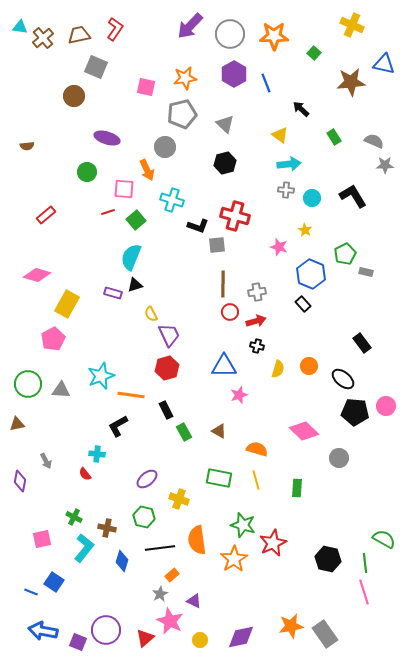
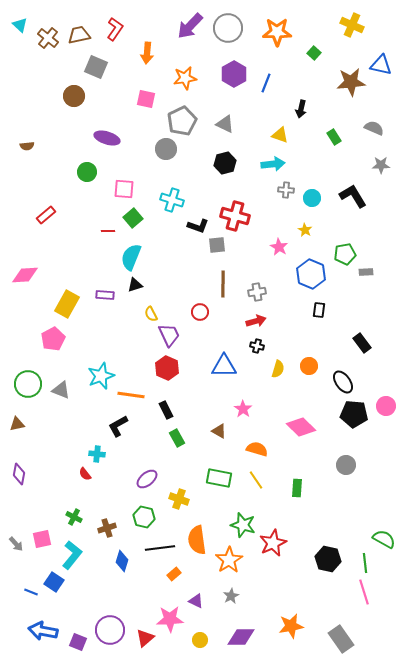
cyan triangle at (20, 27): moved 2 px up; rotated 35 degrees clockwise
gray circle at (230, 34): moved 2 px left, 6 px up
orange star at (274, 36): moved 3 px right, 4 px up
brown cross at (43, 38): moved 5 px right; rotated 10 degrees counterclockwise
blue triangle at (384, 64): moved 3 px left, 1 px down
blue line at (266, 83): rotated 42 degrees clockwise
pink square at (146, 87): moved 12 px down
black arrow at (301, 109): rotated 120 degrees counterclockwise
gray pentagon at (182, 114): moved 7 px down; rotated 12 degrees counterclockwise
gray triangle at (225, 124): rotated 18 degrees counterclockwise
yellow triangle at (280, 135): rotated 18 degrees counterclockwise
gray semicircle at (374, 141): moved 13 px up
gray circle at (165, 147): moved 1 px right, 2 px down
cyan arrow at (289, 164): moved 16 px left
gray star at (385, 165): moved 4 px left
orange arrow at (147, 170): moved 117 px up; rotated 30 degrees clockwise
red line at (108, 212): moved 19 px down; rotated 16 degrees clockwise
green square at (136, 220): moved 3 px left, 2 px up
pink star at (279, 247): rotated 12 degrees clockwise
green pentagon at (345, 254): rotated 15 degrees clockwise
gray rectangle at (366, 272): rotated 16 degrees counterclockwise
pink diamond at (37, 275): moved 12 px left; rotated 20 degrees counterclockwise
purple rectangle at (113, 293): moved 8 px left, 2 px down; rotated 12 degrees counterclockwise
black rectangle at (303, 304): moved 16 px right, 6 px down; rotated 49 degrees clockwise
red circle at (230, 312): moved 30 px left
red hexagon at (167, 368): rotated 20 degrees counterclockwise
black ellipse at (343, 379): moved 3 px down; rotated 15 degrees clockwise
gray triangle at (61, 390): rotated 18 degrees clockwise
pink star at (239, 395): moved 4 px right, 14 px down; rotated 18 degrees counterclockwise
black pentagon at (355, 412): moved 1 px left, 2 px down
pink diamond at (304, 431): moved 3 px left, 4 px up
green rectangle at (184, 432): moved 7 px left, 6 px down
gray circle at (339, 458): moved 7 px right, 7 px down
gray arrow at (46, 461): moved 30 px left, 83 px down; rotated 14 degrees counterclockwise
yellow line at (256, 480): rotated 18 degrees counterclockwise
purple diamond at (20, 481): moved 1 px left, 7 px up
brown cross at (107, 528): rotated 30 degrees counterclockwise
cyan L-shape at (84, 548): moved 12 px left, 7 px down
orange star at (234, 559): moved 5 px left, 1 px down
orange rectangle at (172, 575): moved 2 px right, 1 px up
gray star at (160, 594): moved 71 px right, 2 px down
purple triangle at (194, 601): moved 2 px right
pink star at (170, 621): moved 2 px up; rotated 28 degrees counterclockwise
purple circle at (106, 630): moved 4 px right
gray rectangle at (325, 634): moved 16 px right, 5 px down
purple diamond at (241, 637): rotated 12 degrees clockwise
